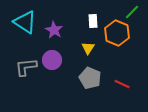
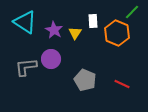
yellow triangle: moved 13 px left, 15 px up
purple circle: moved 1 px left, 1 px up
gray pentagon: moved 5 px left, 2 px down
